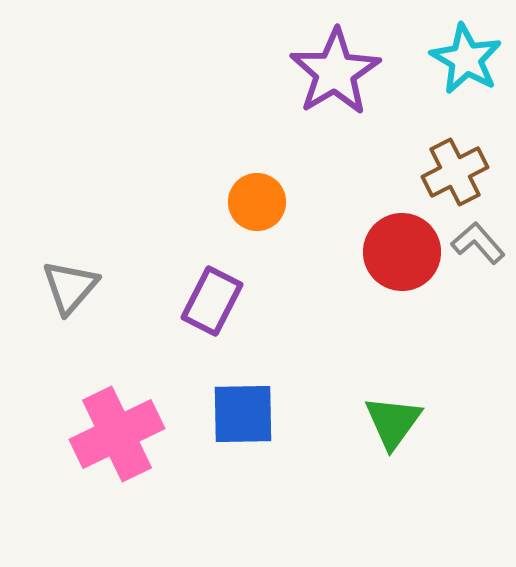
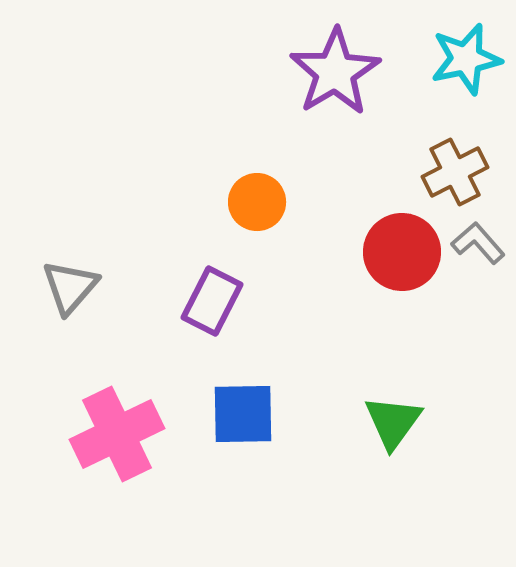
cyan star: rotated 30 degrees clockwise
